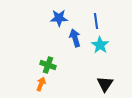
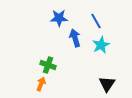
blue line: rotated 21 degrees counterclockwise
cyan star: moved 1 px right; rotated 12 degrees clockwise
black triangle: moved 2 px right
